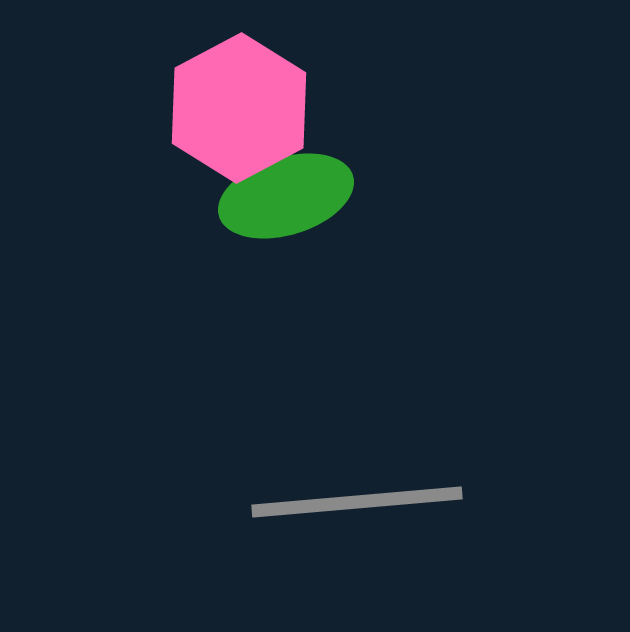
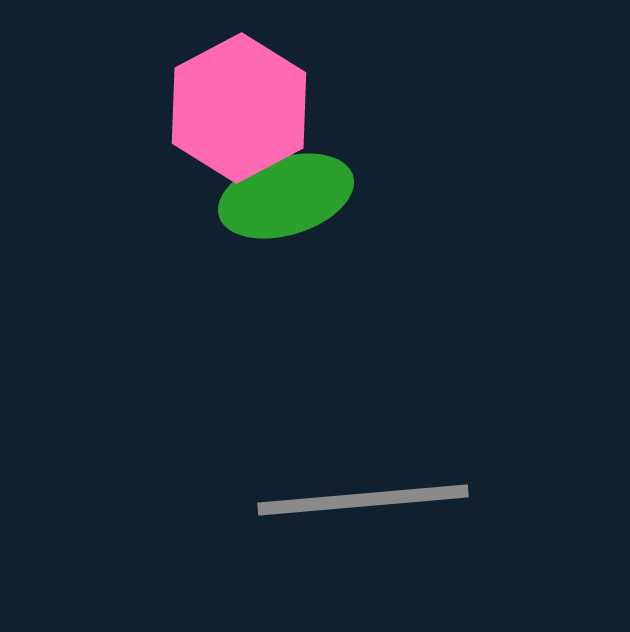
gray line: moved 6 px right, 2 px up
